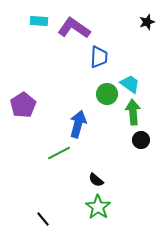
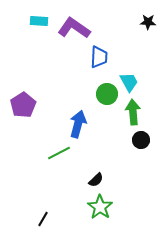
black star: moved 1 px right; rotated 21 degrees clockwise
cyan trapezoid: moved 1 px left, 2 px up; rotated 25 degrees clockwise
black semicircle: rotated 84 degrees counterclockwise
green star: moved 2 px right
black line: rotated 70 degrees clockwise
